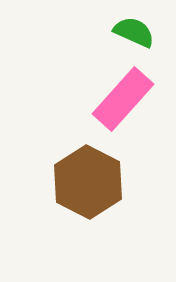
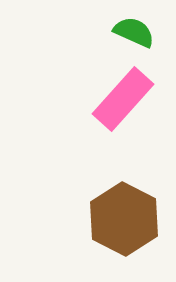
brown hexagon: moved 36 px right, 37 px down
